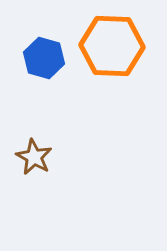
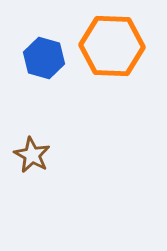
brown star: moved 2 px left, 2 px up
